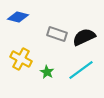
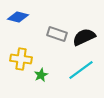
yellow cross: rotated 20 degrees counterclockwise
green star: moved 6 px left, 3 px down; rotated 16 degrees clockwise
